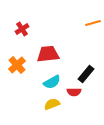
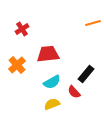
red semicircle: rotated 48 degrees clockwise
